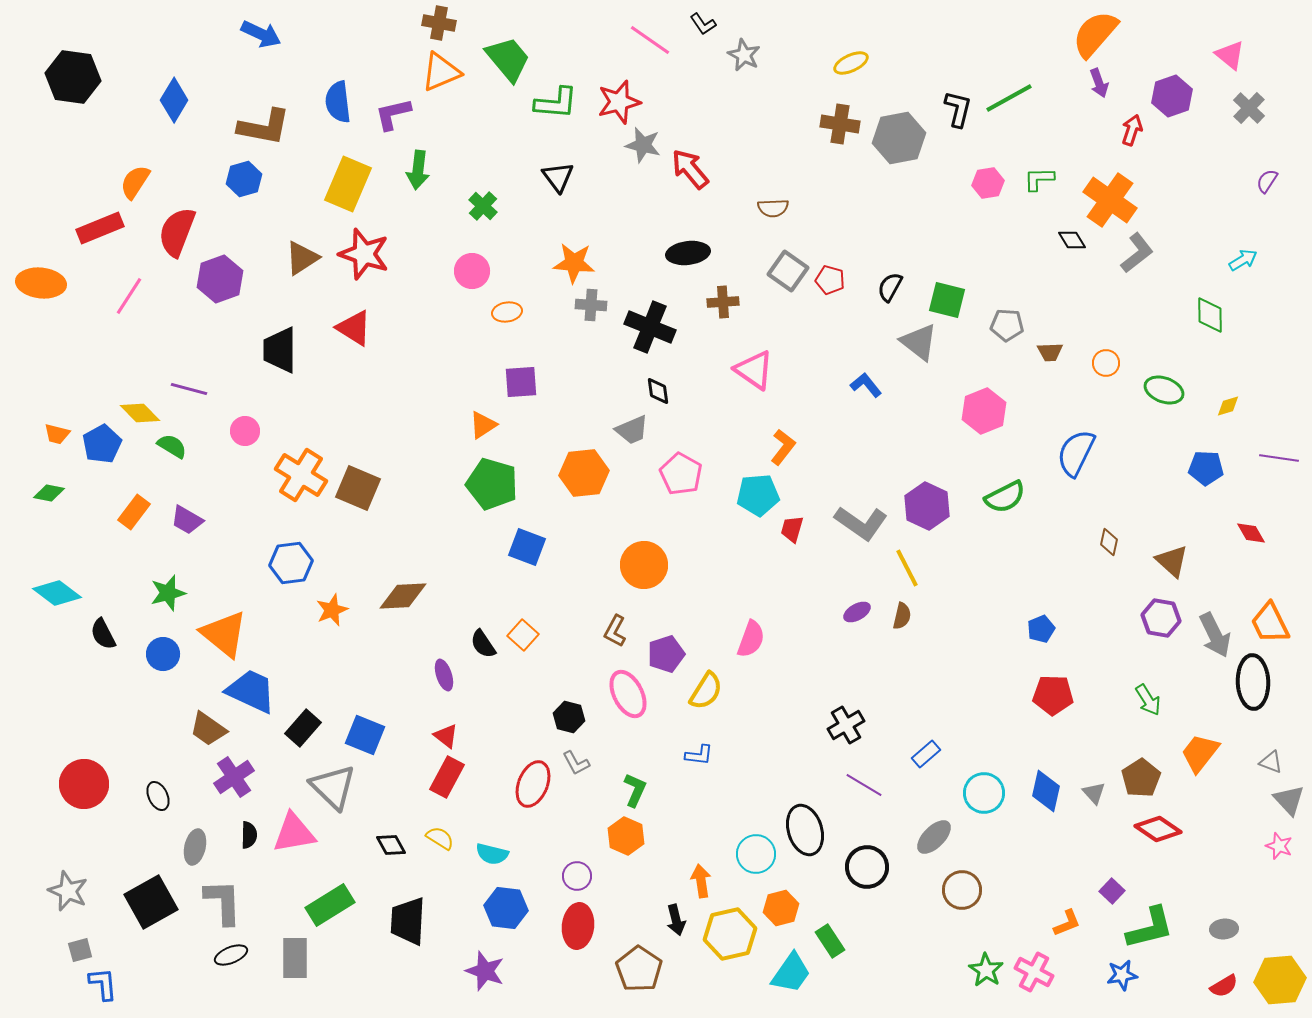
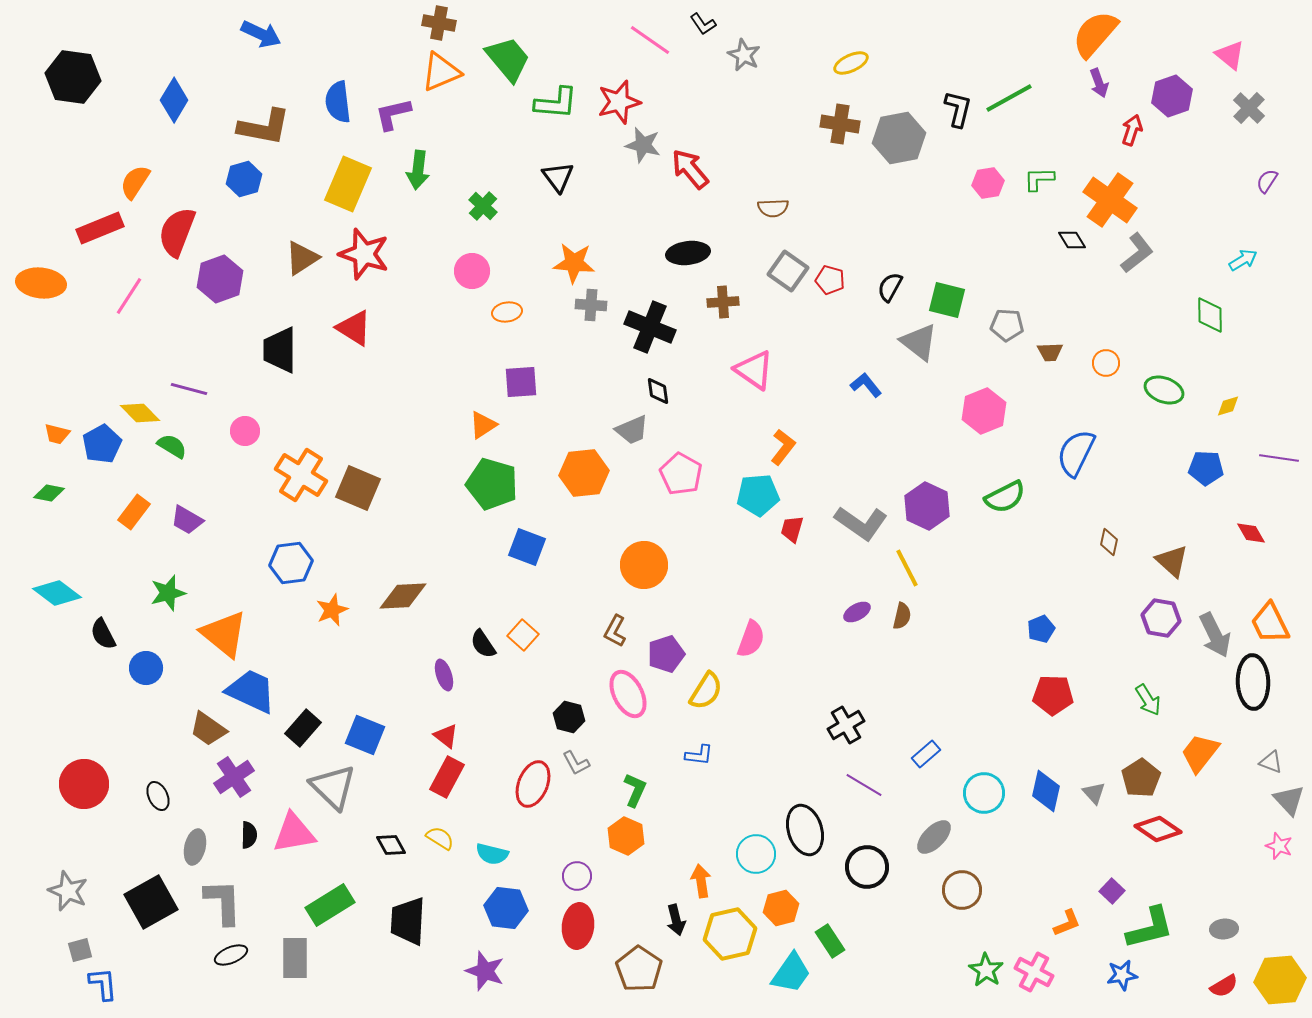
blue circle at (163, 654): moved 17 px left, 14 px down
